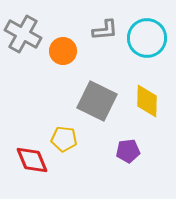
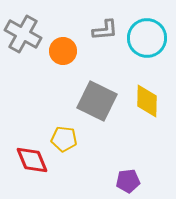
purple pentagon: moved 30 px down
